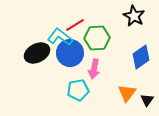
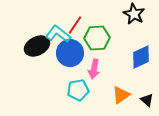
black star: moved 2 px up
red line: rotated 24 degrees counterclockwise
cyan L-shape: moved 2 px left, 3 px up
black ellipse: moved 7 px up
blue diamond: rotated 10 degrees clockwise
orange triangle: moved 6 px left, 2 px down; rotated 18 degrees clockwise
black triangle: rotated 24 degrees counterclockwise
